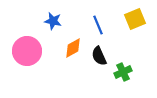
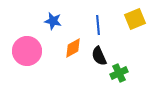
blue line: rotated 18 degrees clockwise
green cross: moved 4 px left, 1 px down
